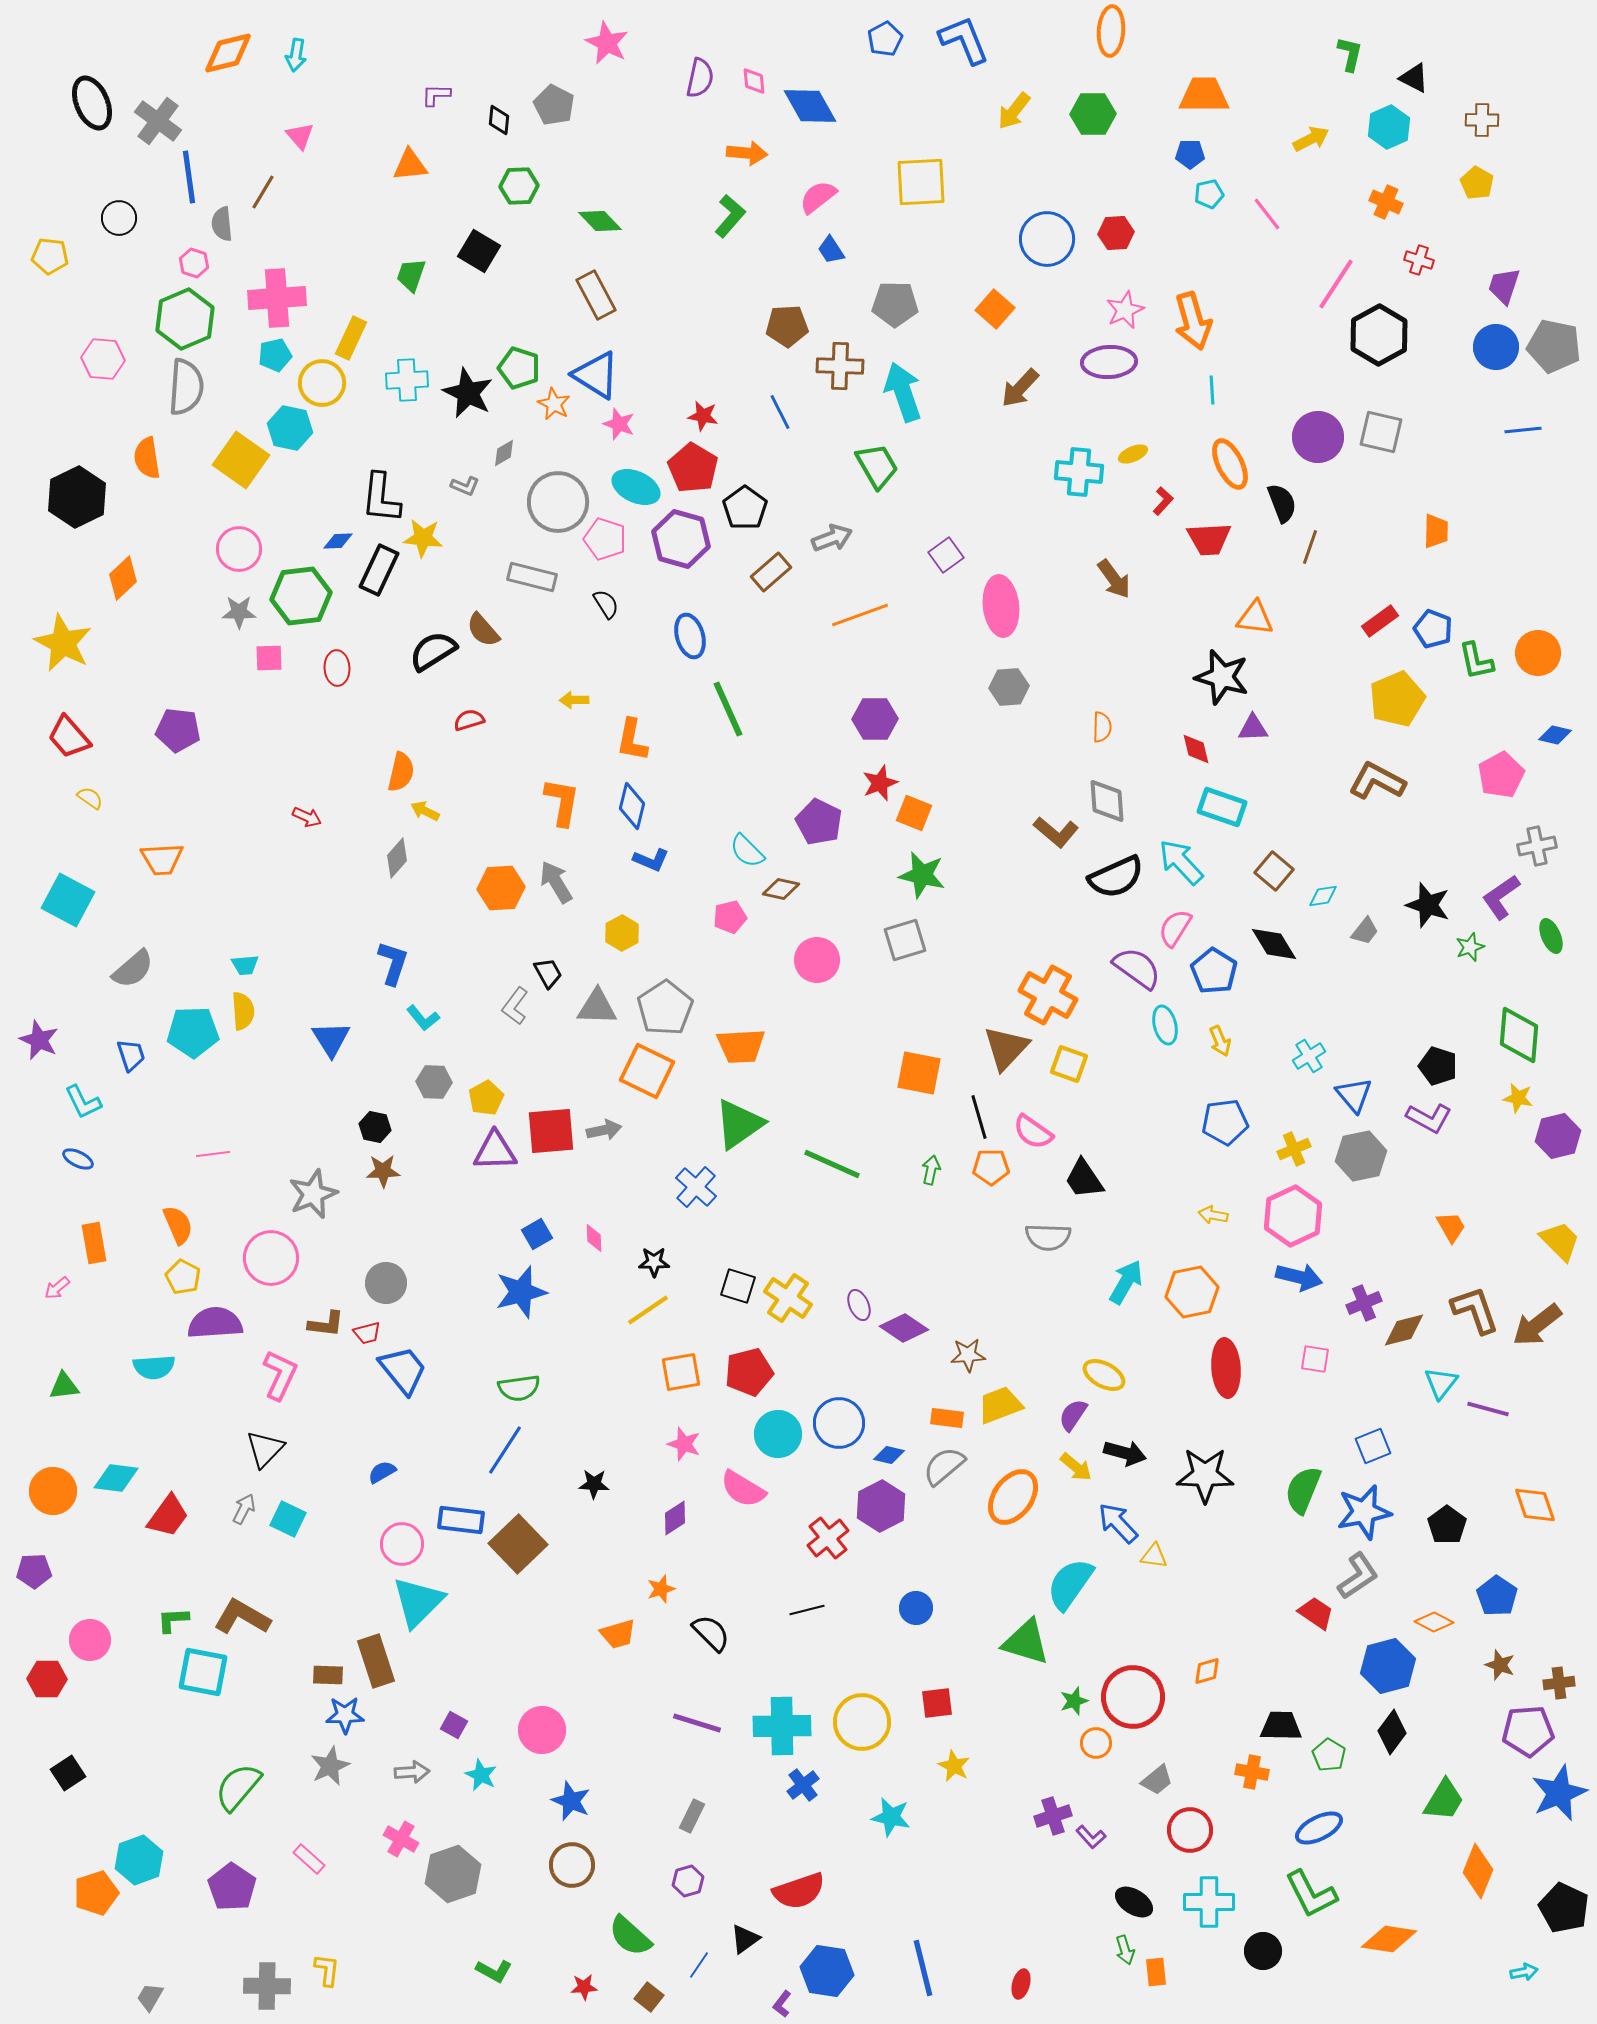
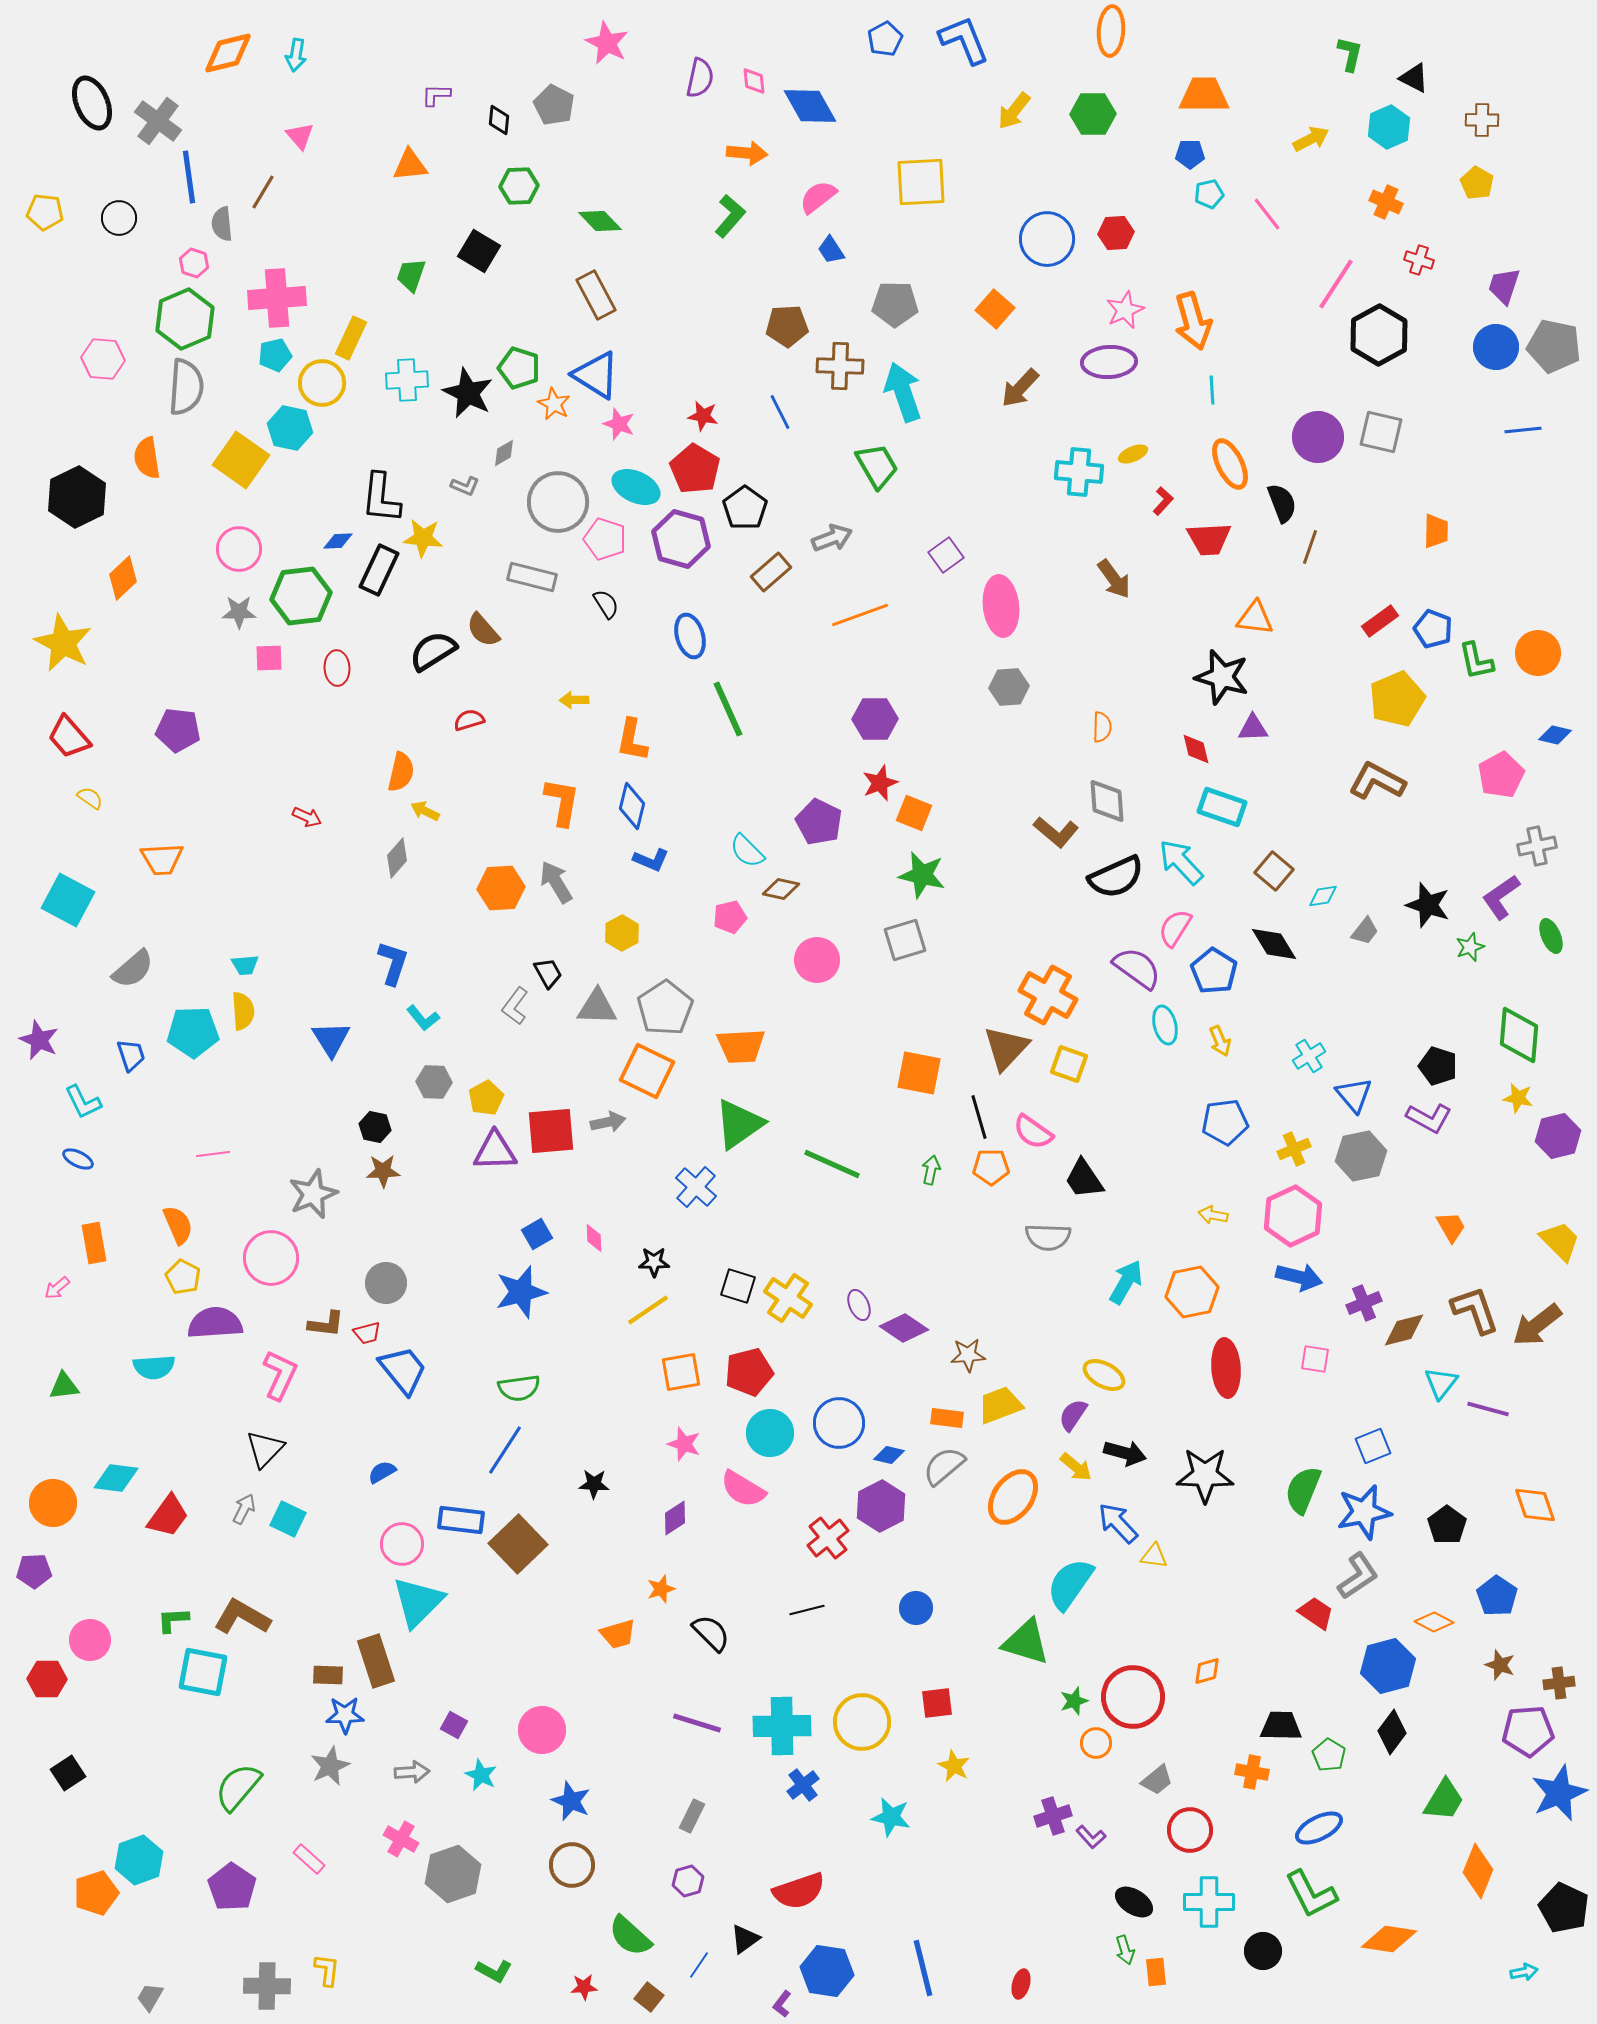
yellow pentagon at (50, 256): moved 5 px left, 44 px up
red pentagon at (693, 468): moved 2 px right, 1 px down
gray arrow at (604, 1130): moved 4 px right, 8 px up
cyan circle at (778, 1434): moved 8 px left, 1 px up
orange circle at (53, 1491): moved 12 px down
